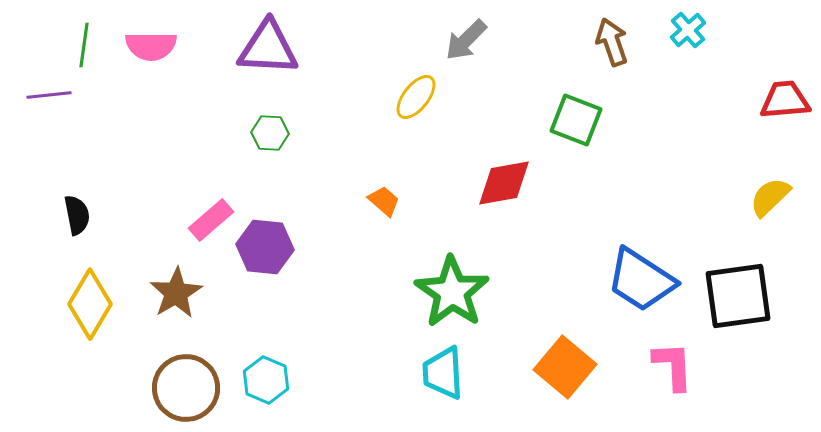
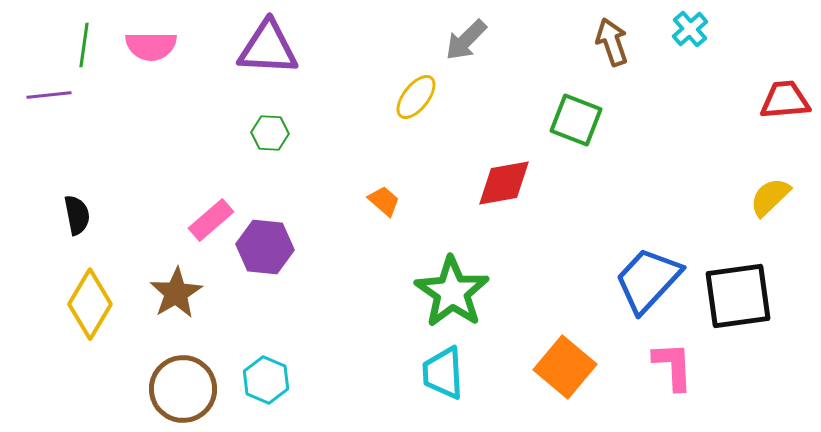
cyan cross: moved 2 px right, 1 px up
blue trapezoid: moved 7 px right; rotated 100 degrees clockwise
brown circle: moved 3 px left, 1 px down
